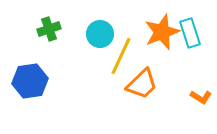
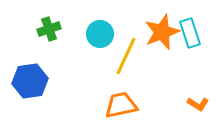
yellow line: moved 5 px right
orange trapezoid: moved 21 px left, 21 px down; rotated 148 degrees counterclockwise
orange L-shape: moved 3 px left, 7 px down
